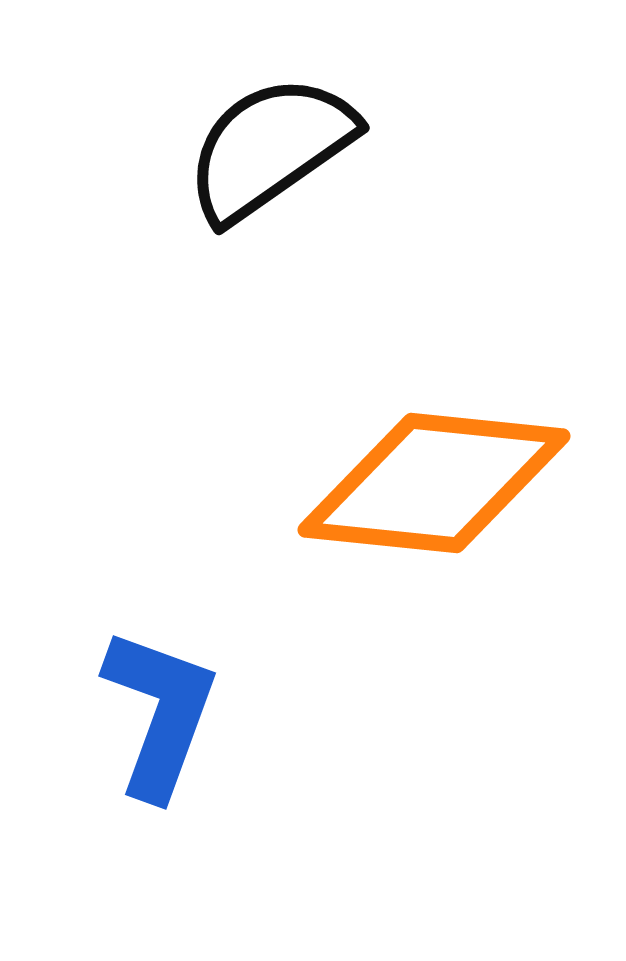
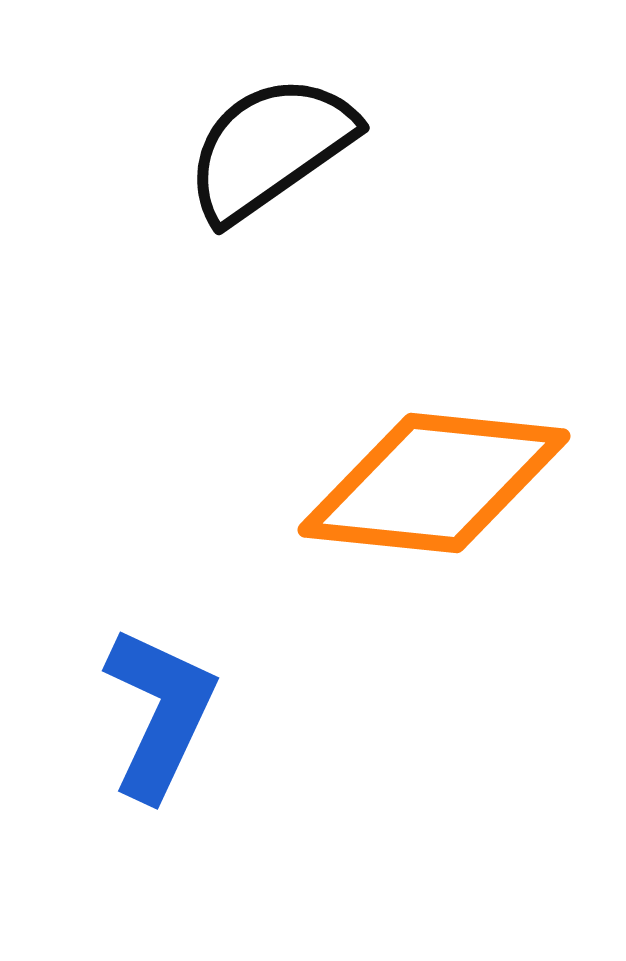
blue L-shape: rotated 5 degrees clockwise
